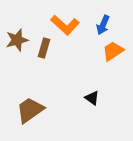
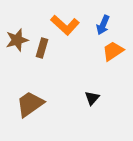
brown rectangle: moved 2 px left
black triangle: rotated 35 degrees clockwise
brown trapezoid: moved 6 px up
